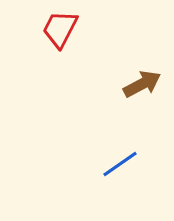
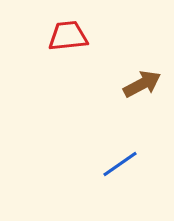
red trapezoid: moved 8 px right, 7 px down; rotated 57 degrees clockwise
